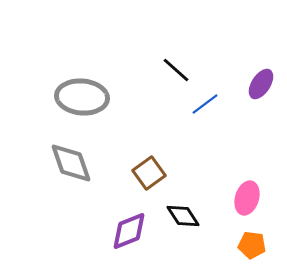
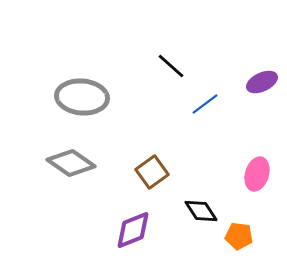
black line: moved 5 px left, 4 px up
purple ellipse: moved 1 px right, 2 px up; rotated 32 degrees clockwise
gray diamond: rotated 36 degrees counterclockwise
brown square: moved 3 px right, 1 px up
pink ellipse: moved 10 px right, 24 px up
black diamond: moved 18 px right, 5 px up
purple diamond: moved 4 px right, 1 px up
orange pentagon: moved 13 px left, 9 px up
